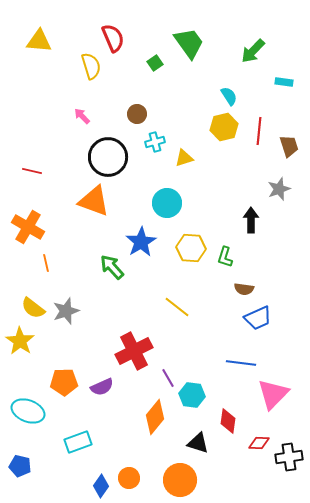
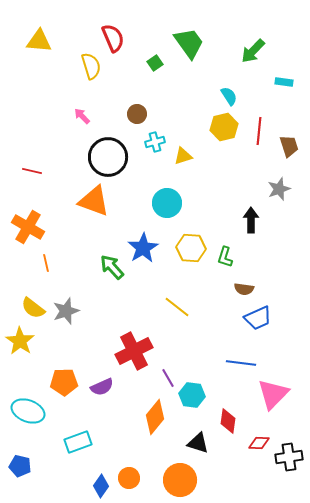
yellow triangle at (184, 158): moved 1 px left, 2 px up
blue star at (141, 242): moved 2 px right, 6 px down
